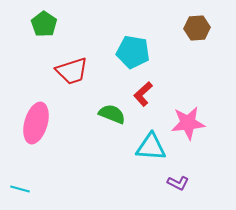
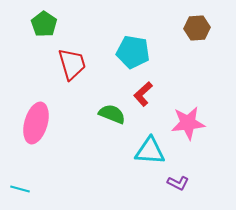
red trapezoid: moved 7 px up; rotated 88 degrees counterclockwise
cyan triangle: moved 1 px left, 4 px down
